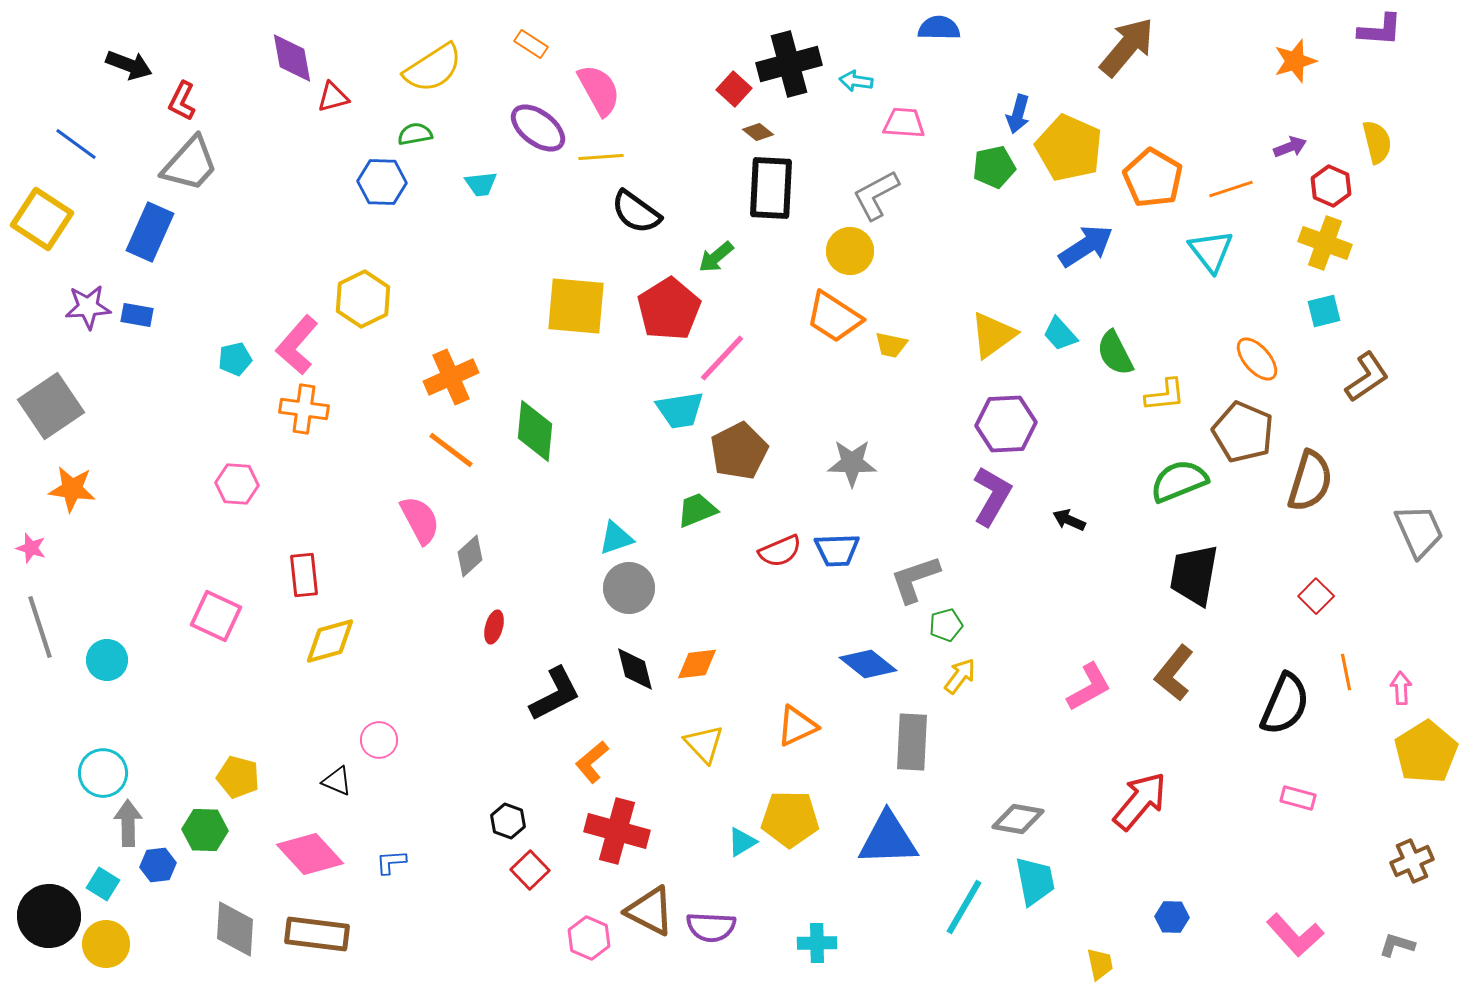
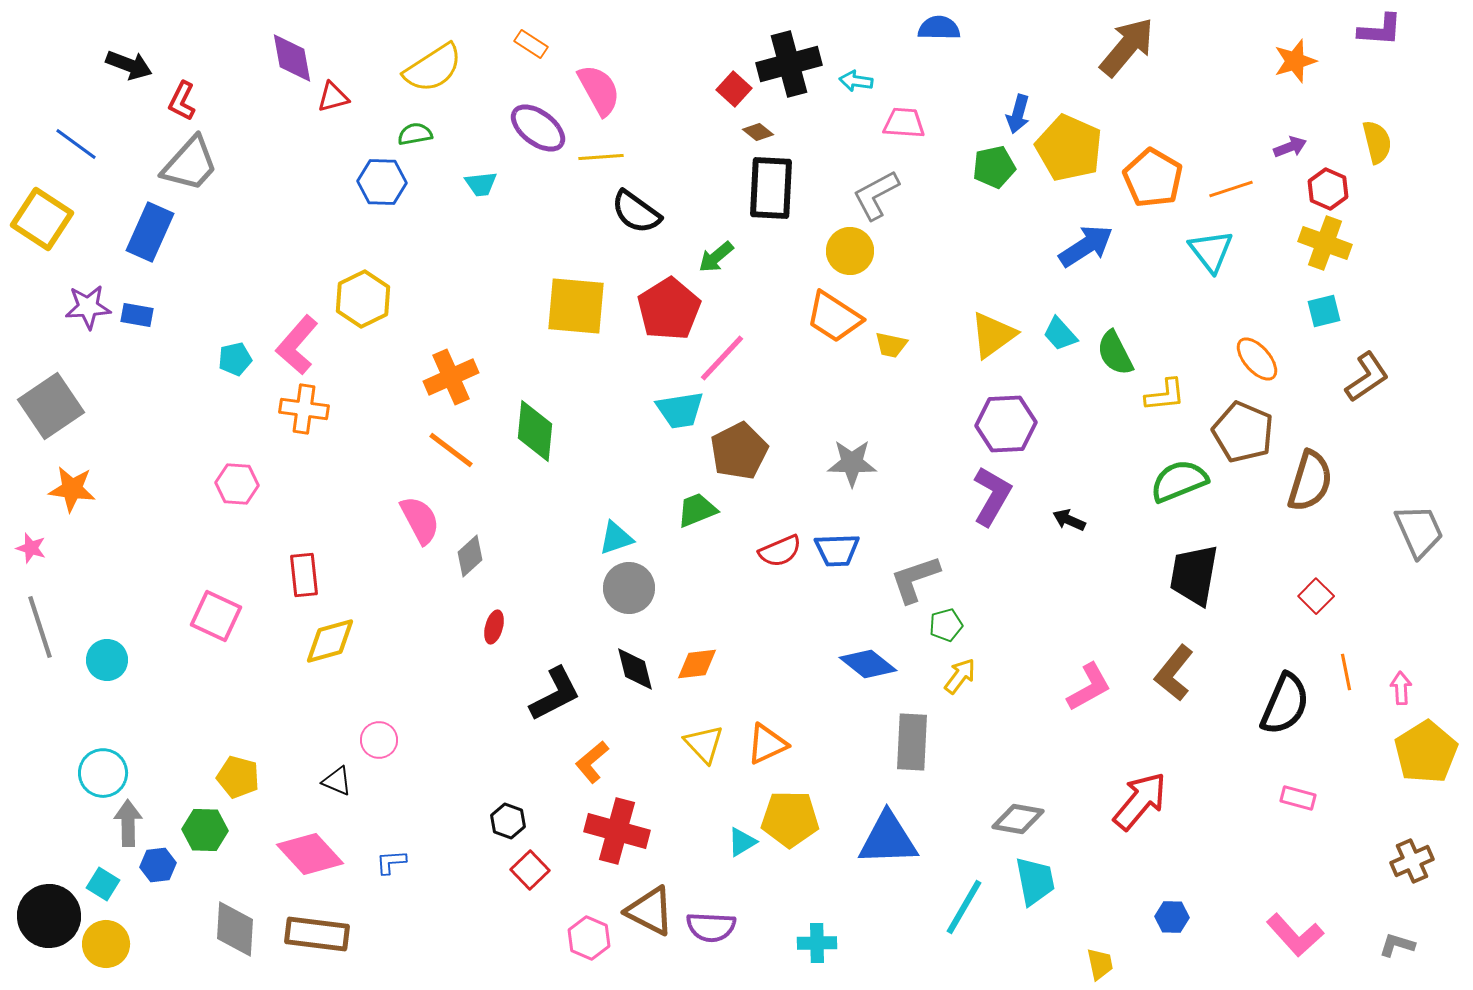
red hexagon at (1331, 186): moved 3 px left, 3 px down
orange triangle at (797, 726): moved 30 px left, 18 px down
